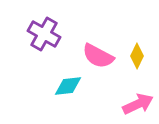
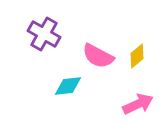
yellow diamond: rotated 25 degrees clockwise
